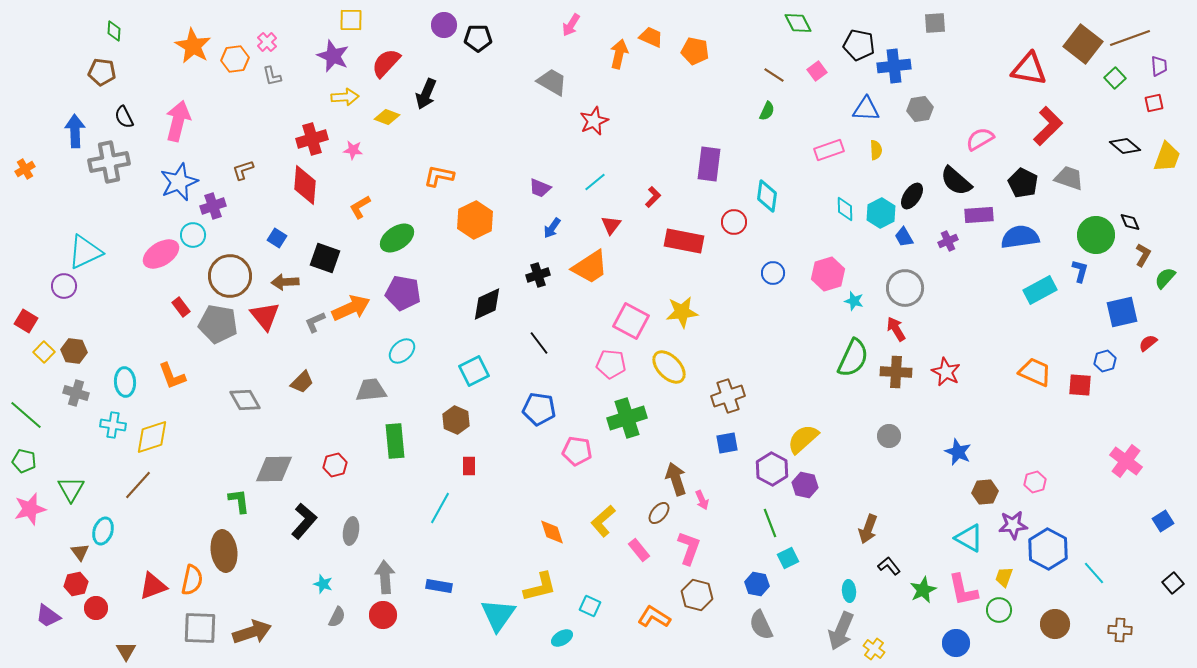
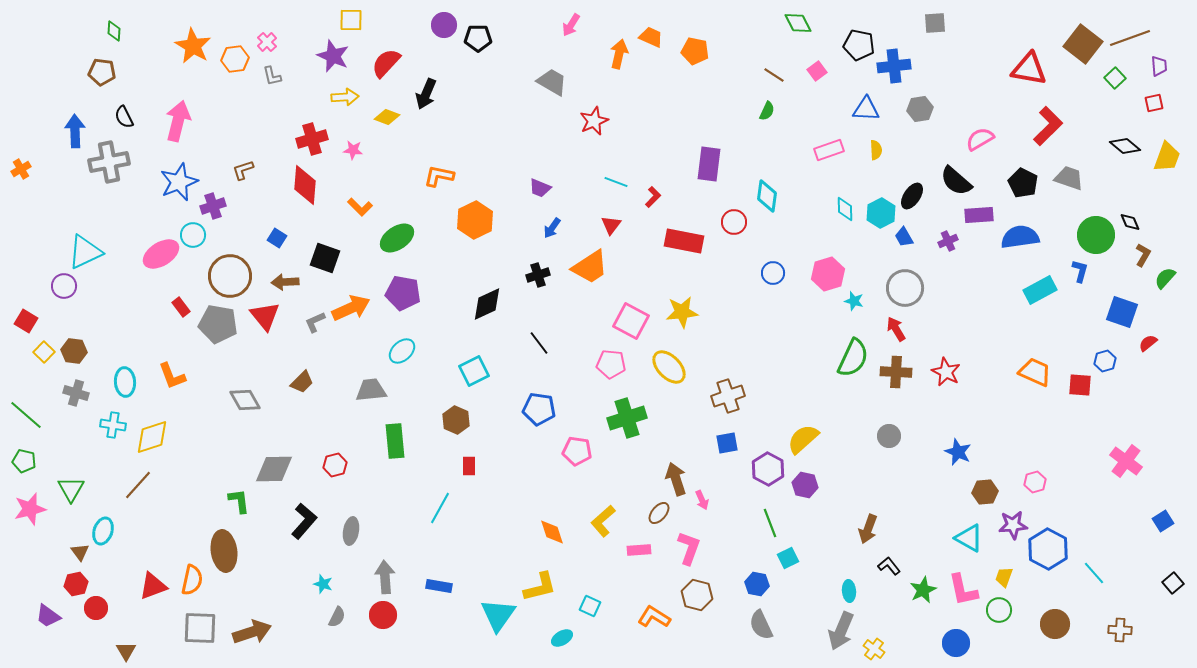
orange cross at (25, 169): moved 4 px left
cyan line at (595, 182): moved 21 px right; rotated 60 degrees clockwise
orange L-shape at (360, 207): rotated 105 degrees counterclockwise
blue square at (1122, 312): rotated 32 degrees clockwise
purple hexagon at (772, 469): moved 4 px left
pink rectangle at (639, 550): rotated 55 degrees counterclockwise
